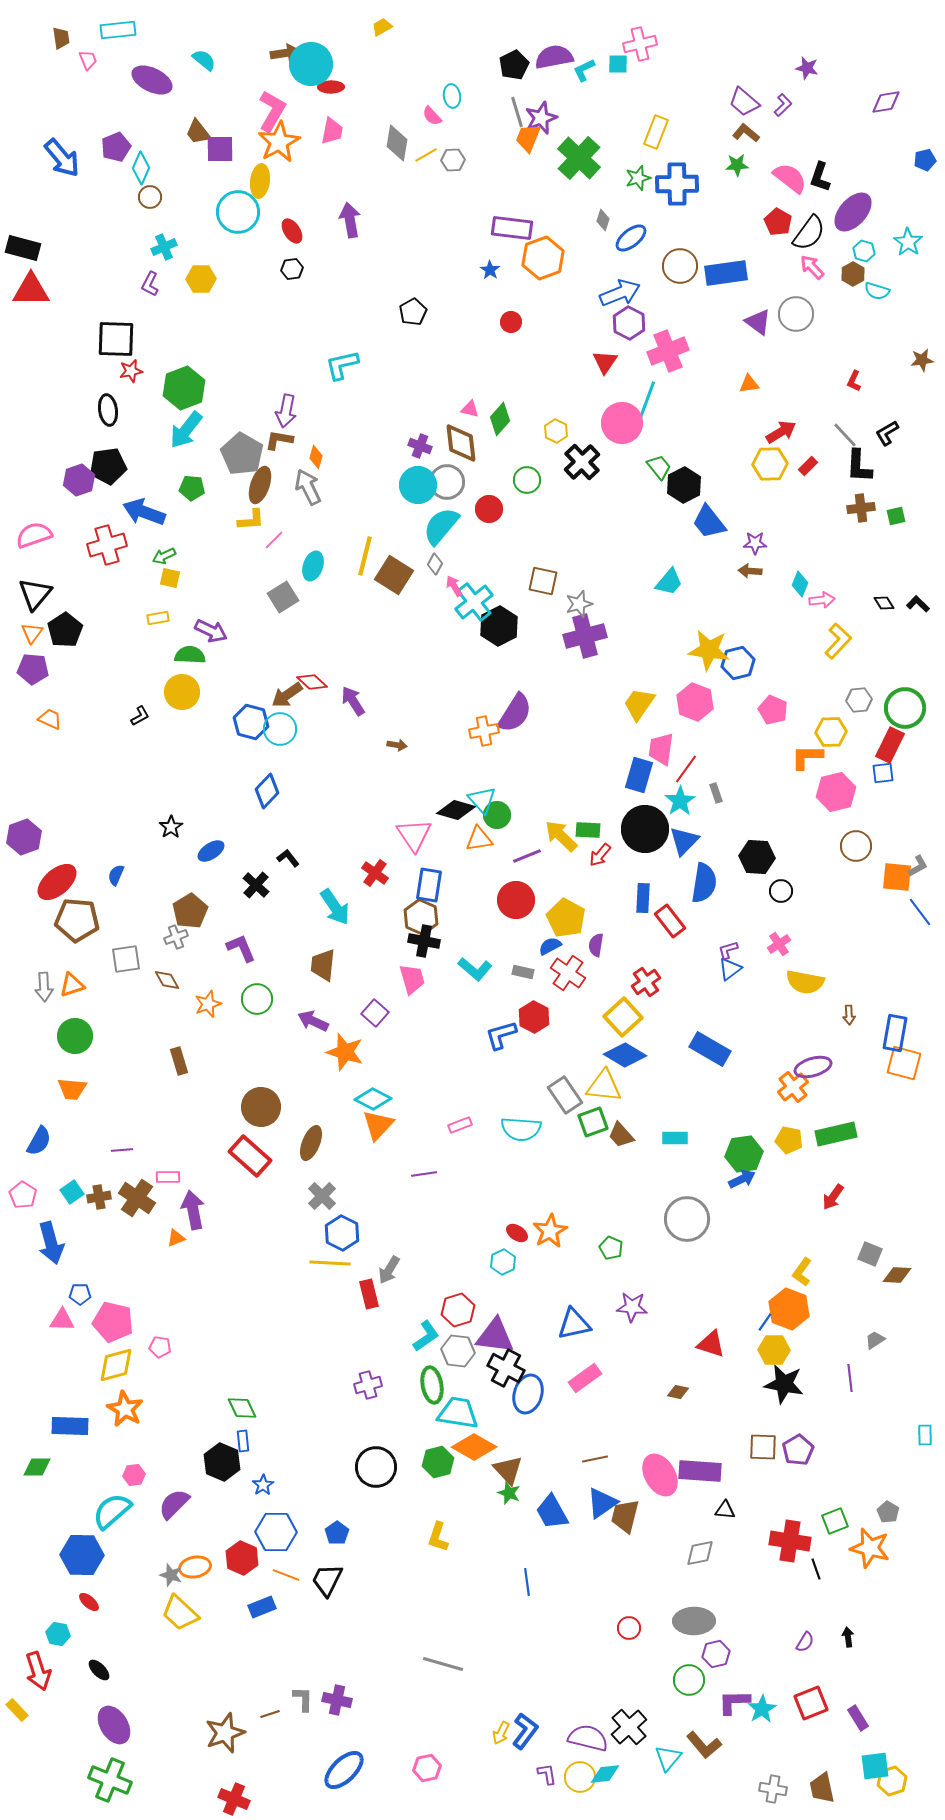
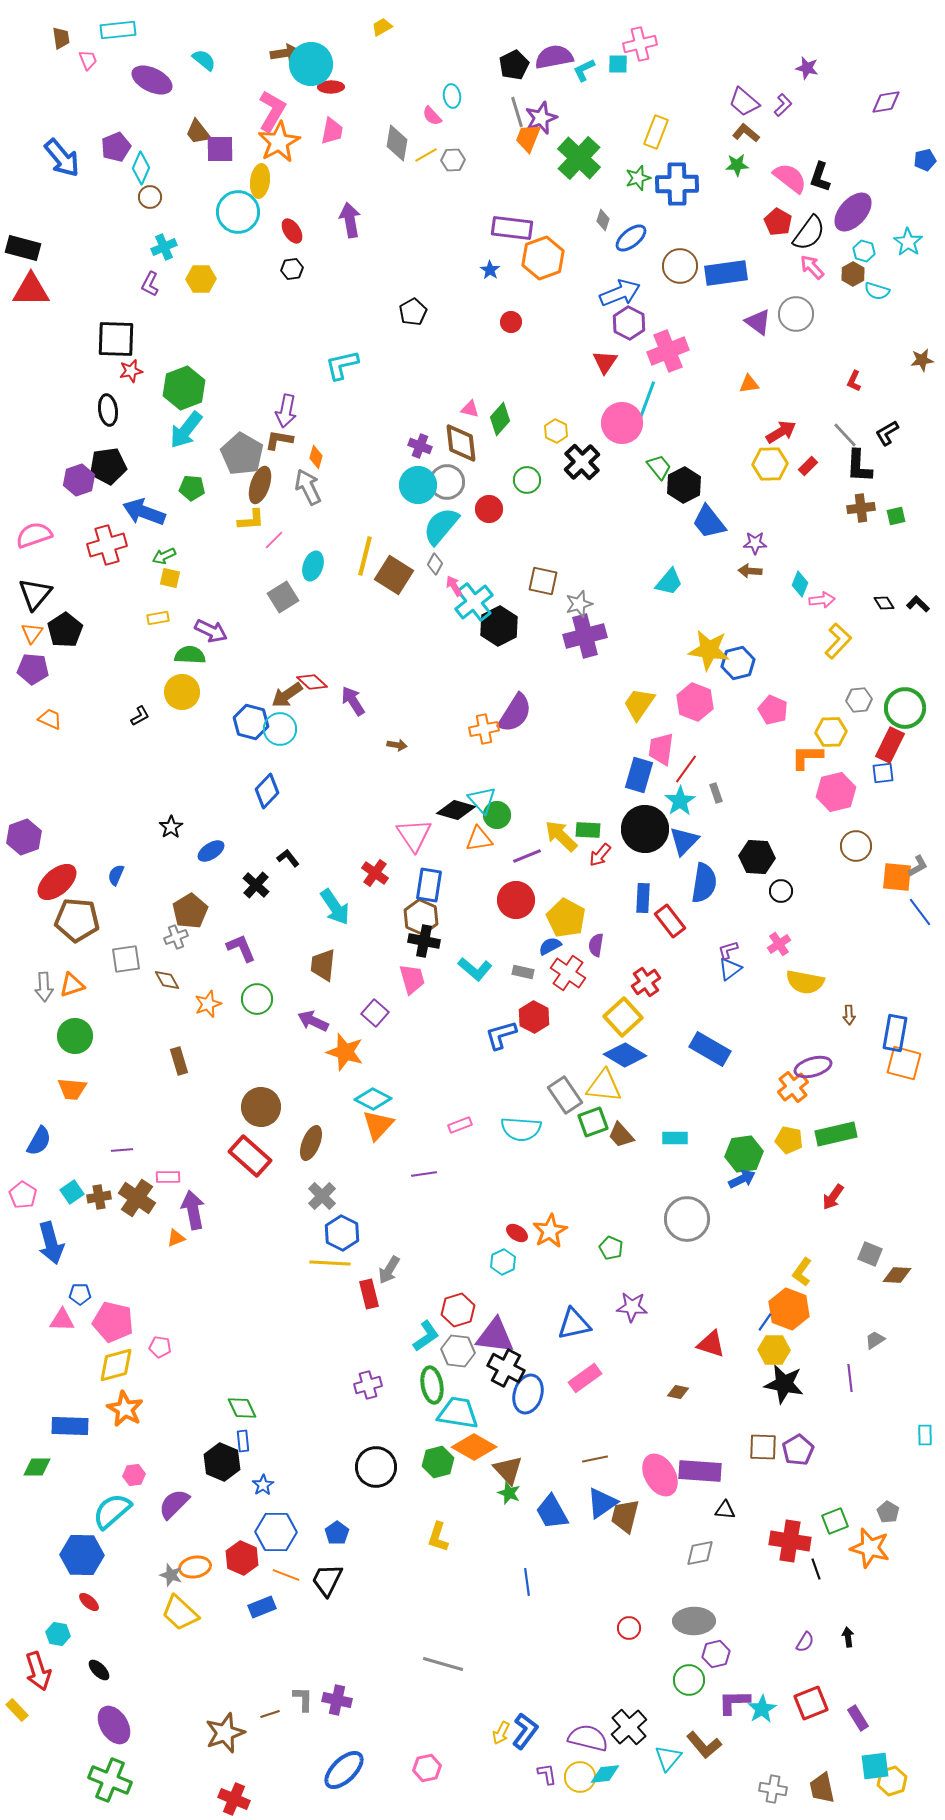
orange cross at (484, 731): moved 2 px up
